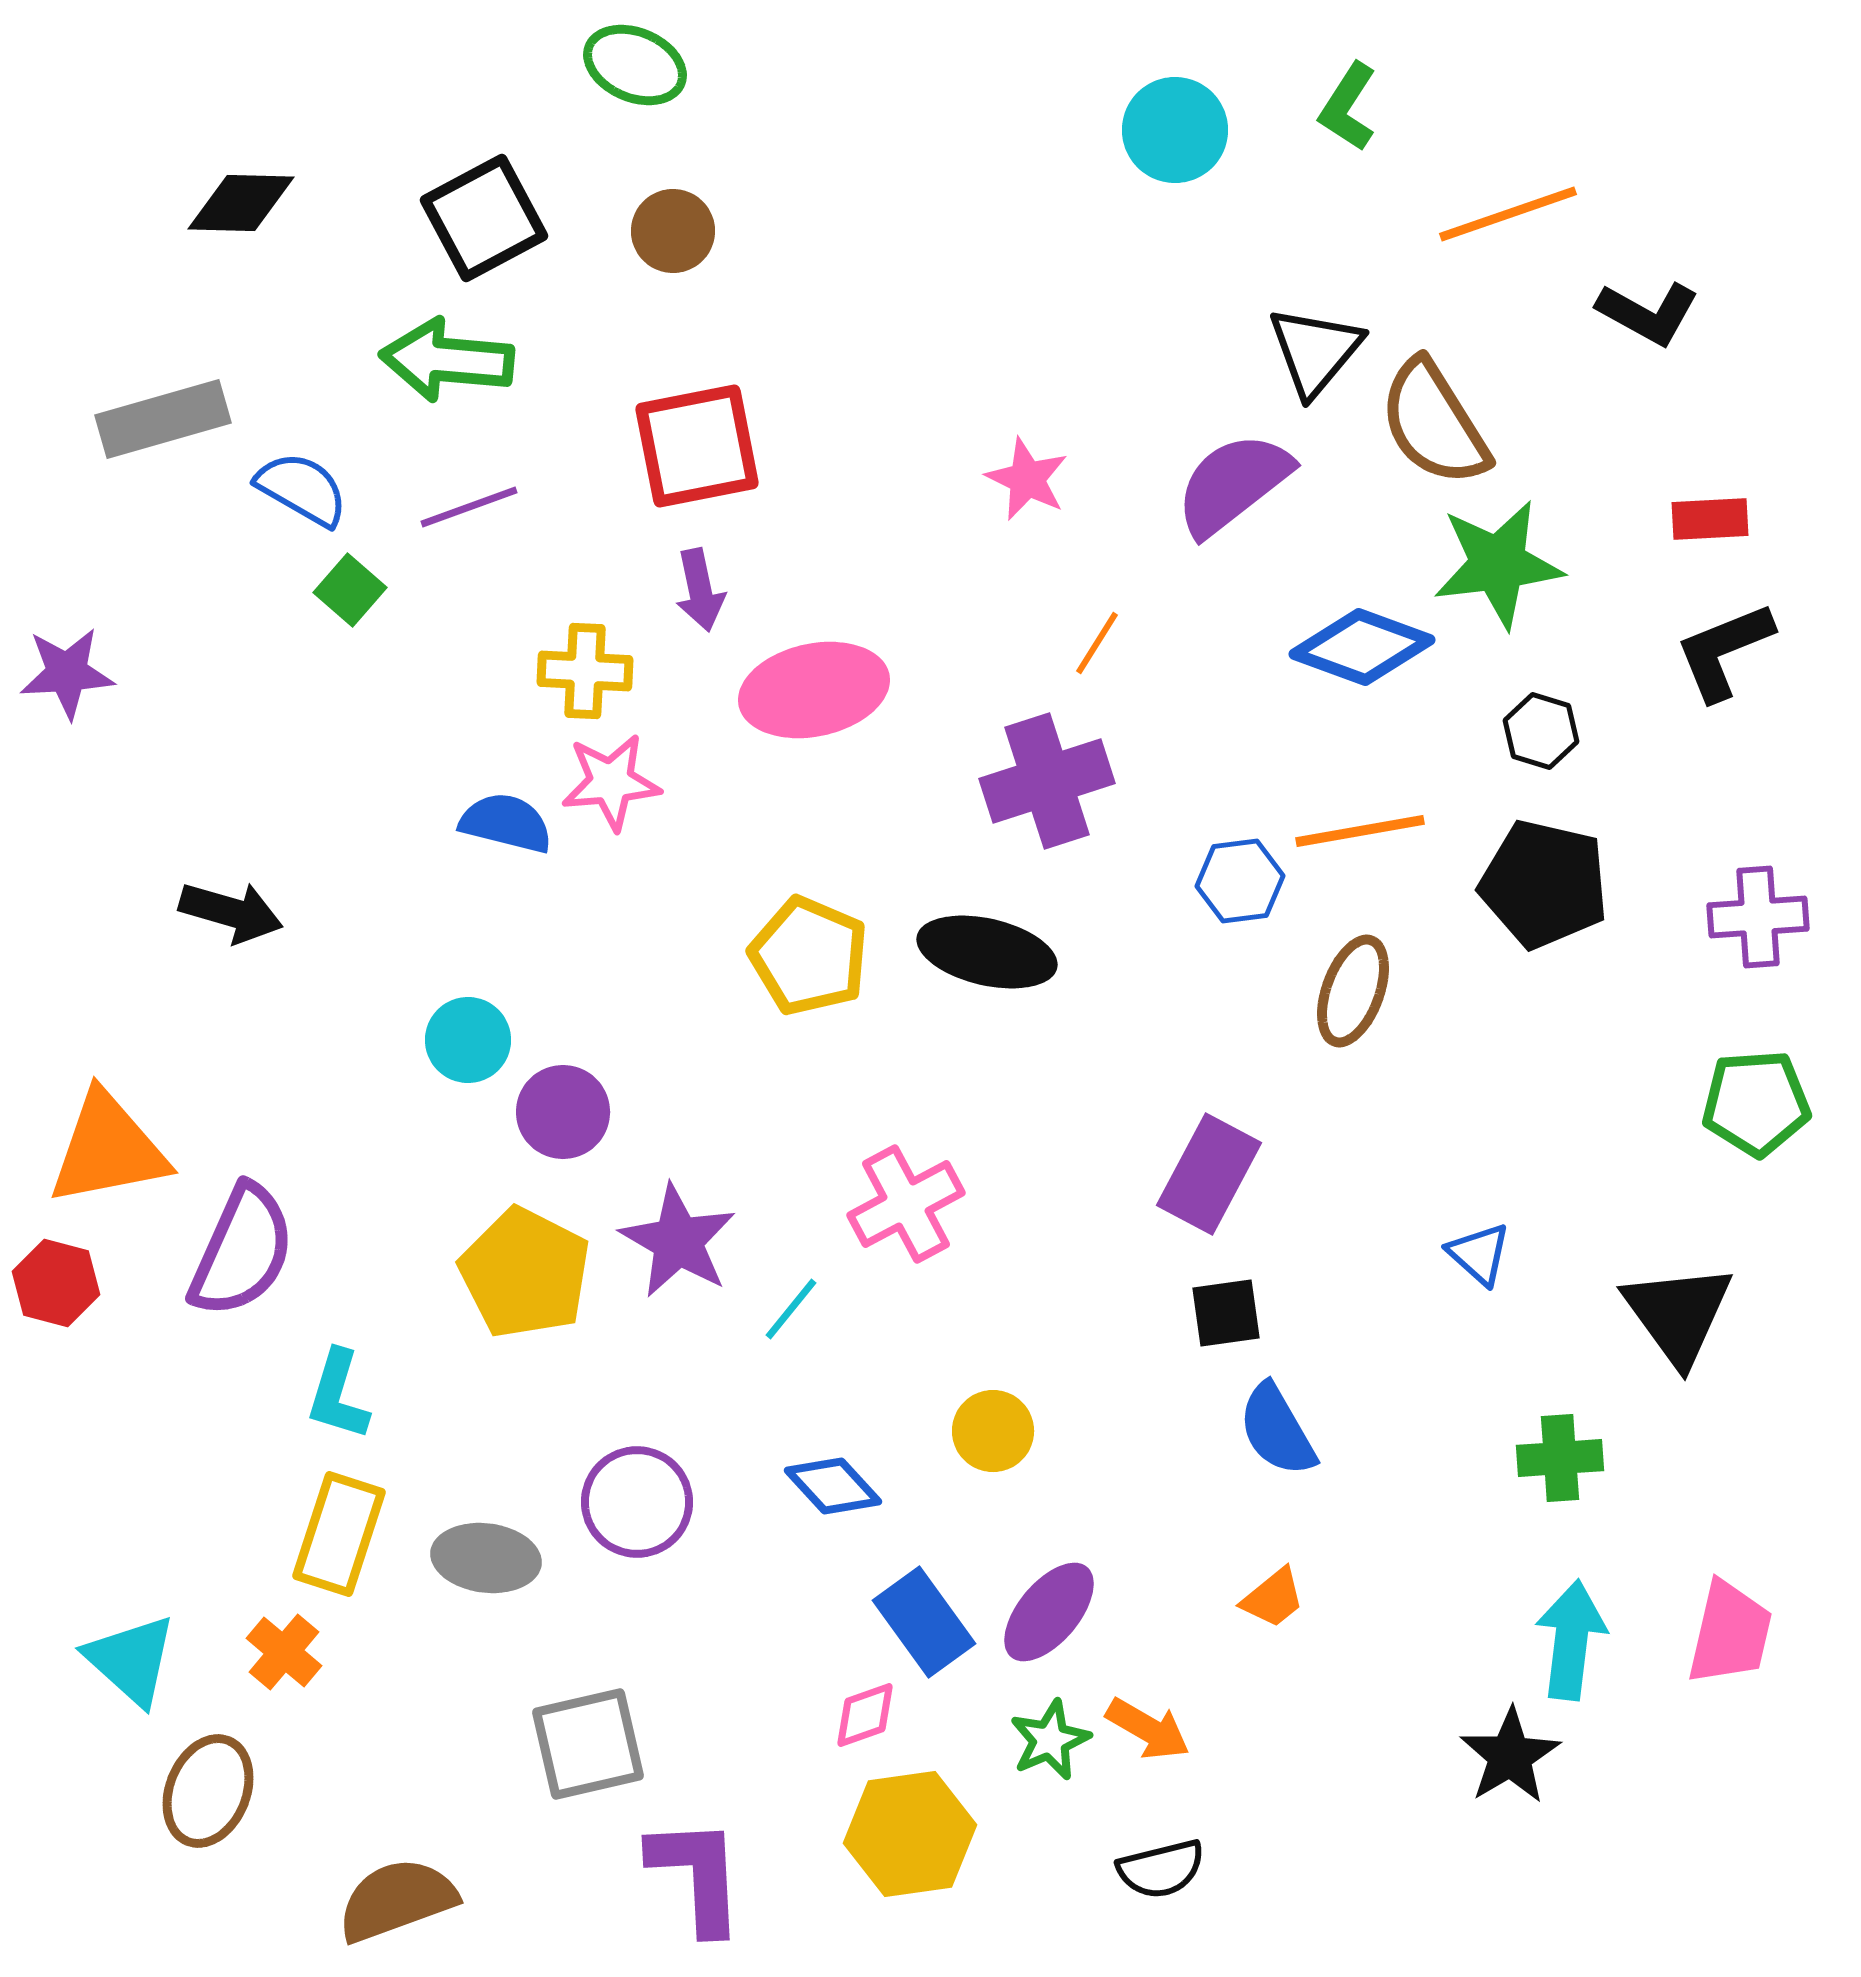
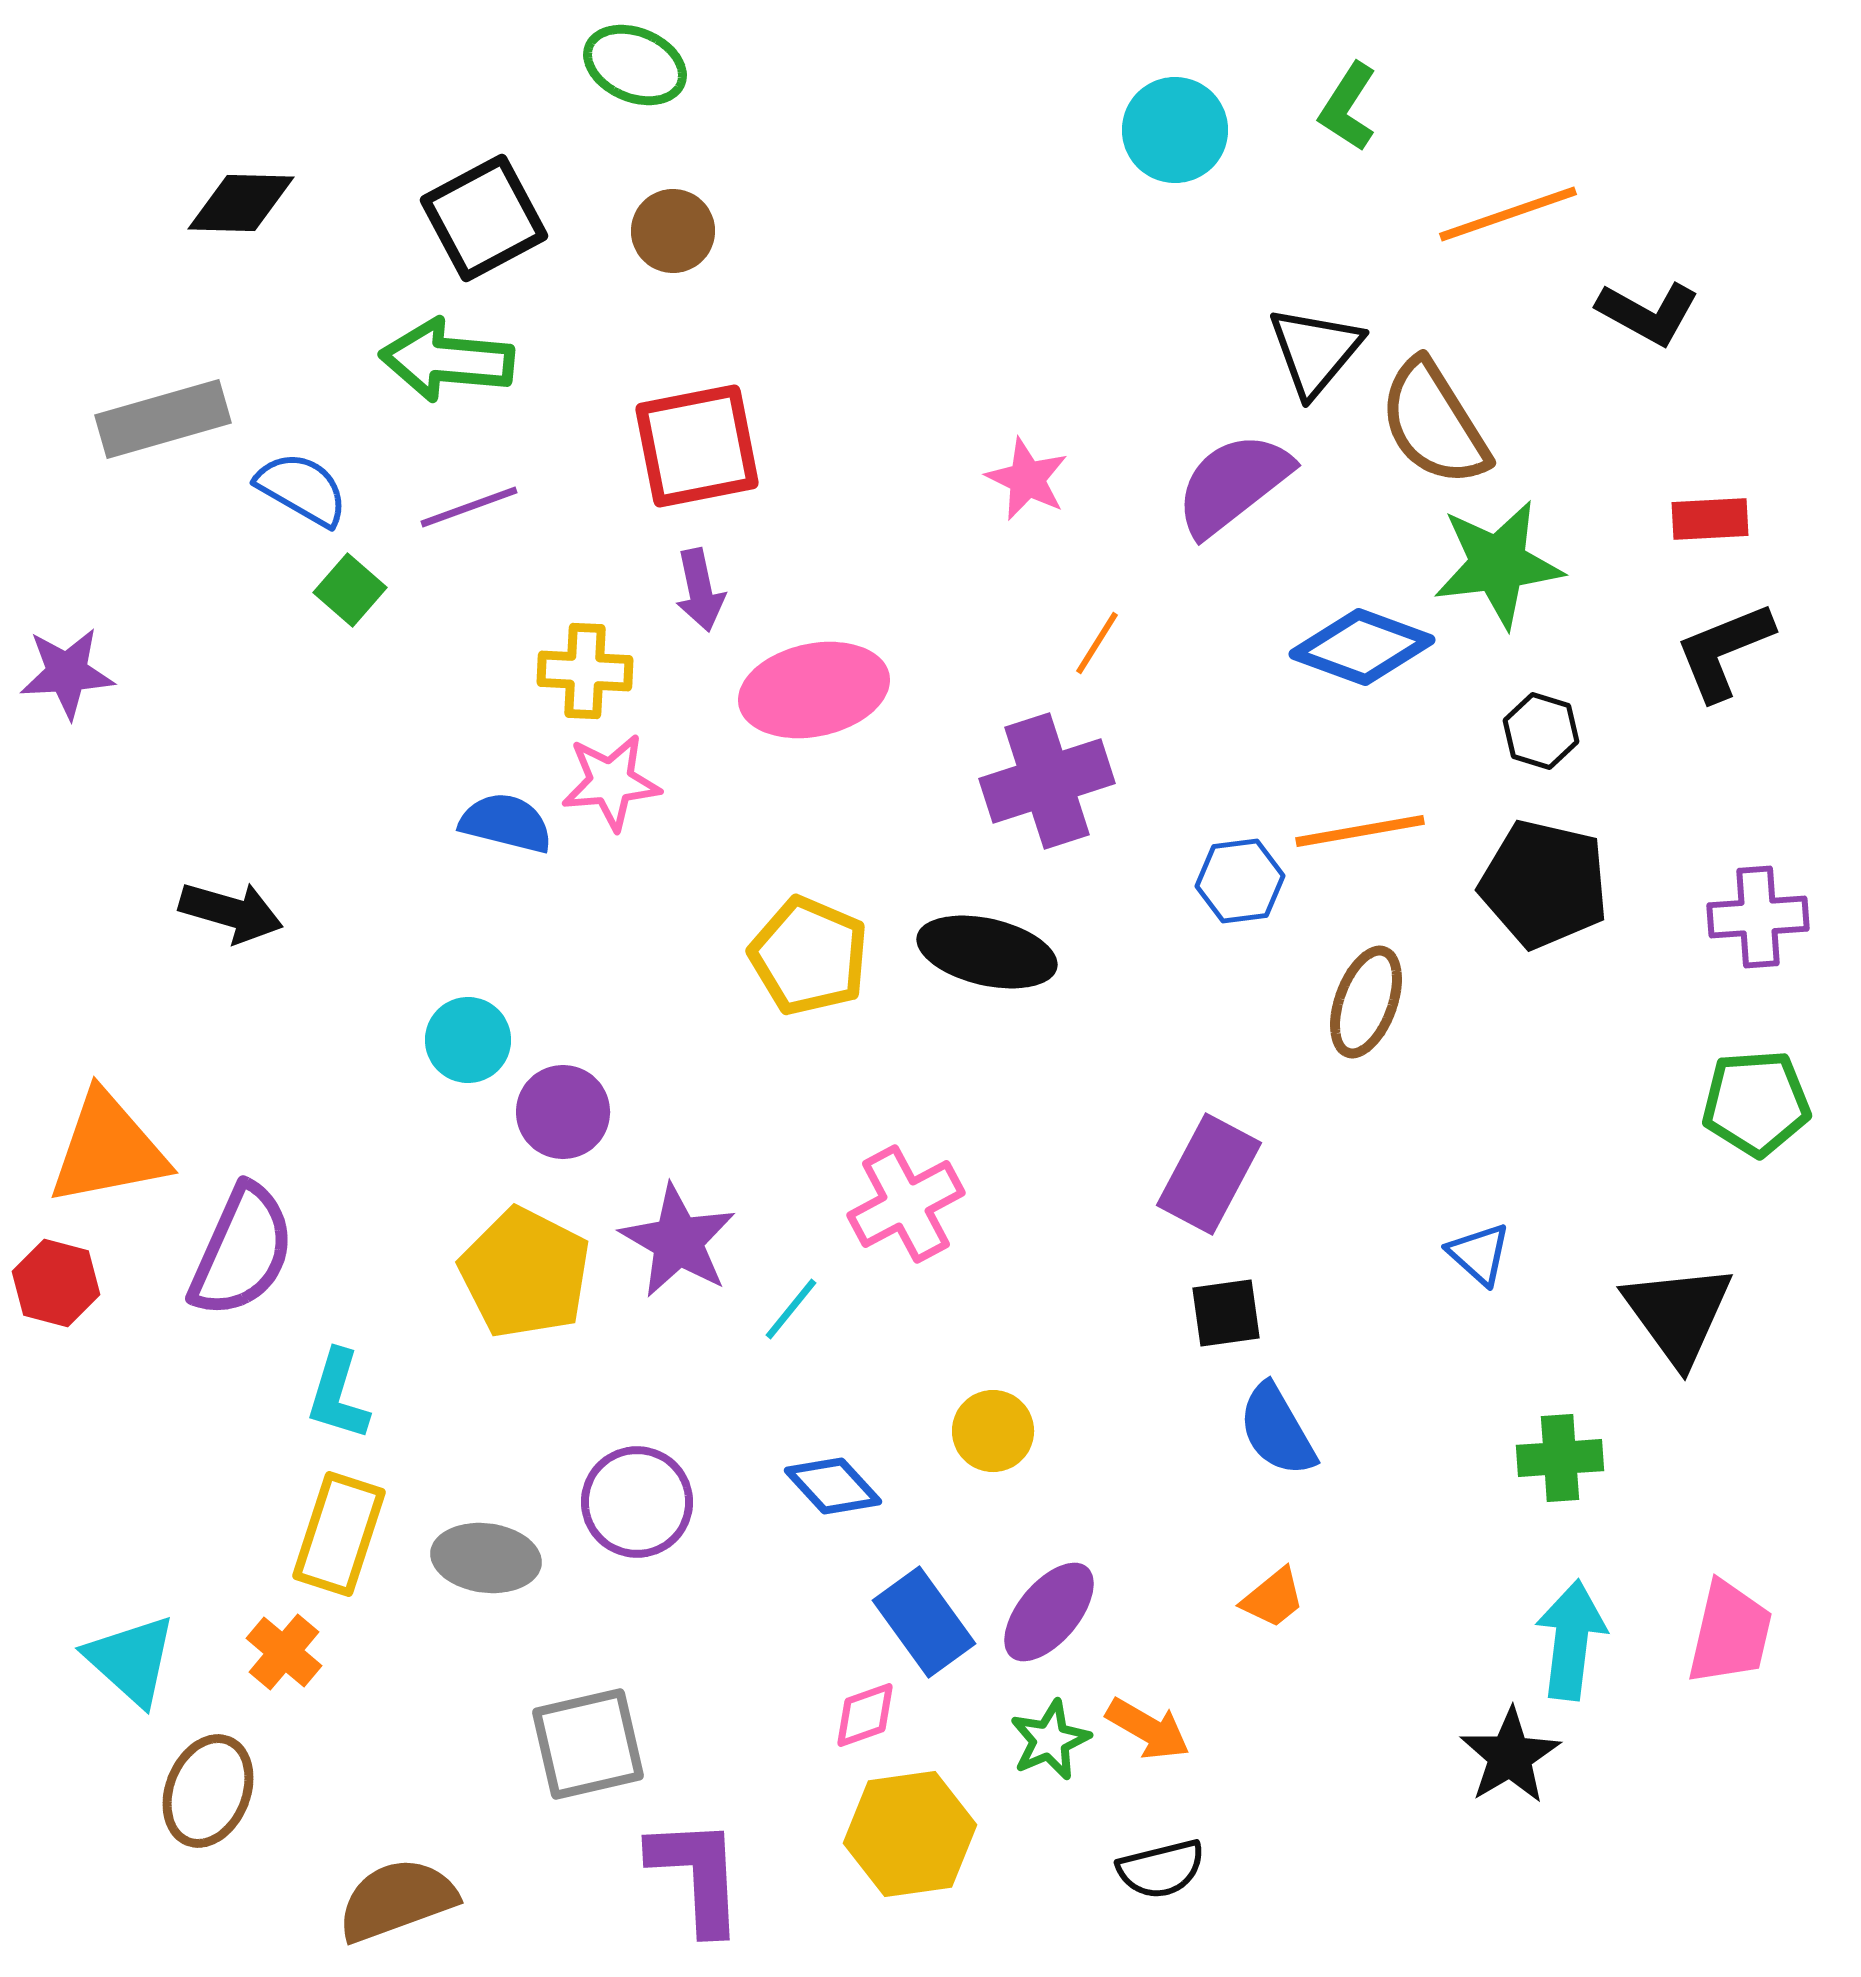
brown ellipse at (1353, 991): moved 13 px right, 11 px down
